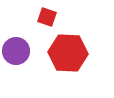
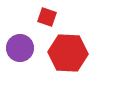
purple circle: moved 4 px right, 3 px up
